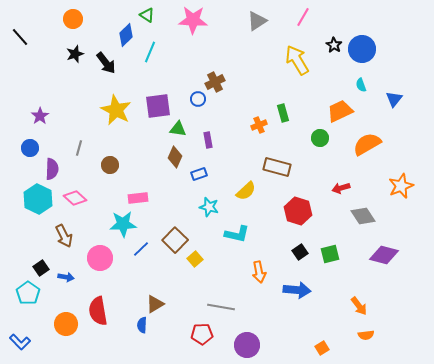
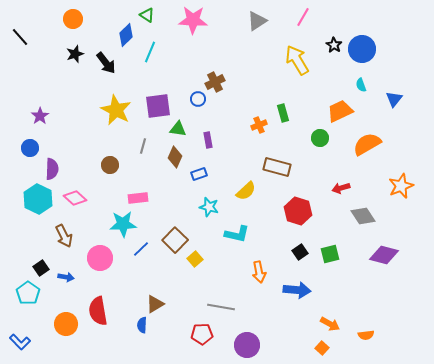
gray line at (79, 148): moved 64 px right, 2 px up
orange arrow at (359, 306): moved 29 px left, 18 px down; rotated 24 degrees counterclockwise
orange square at (322, 348): rotated 16 degrees counterclockwise
